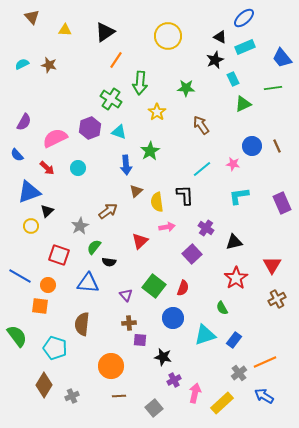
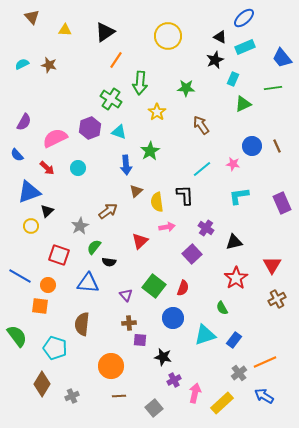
cyan rectangle at (233, 79): rotated 48 degrees clockwise
brown diamond at (44, 385): moved 2 px left, 1 px up
